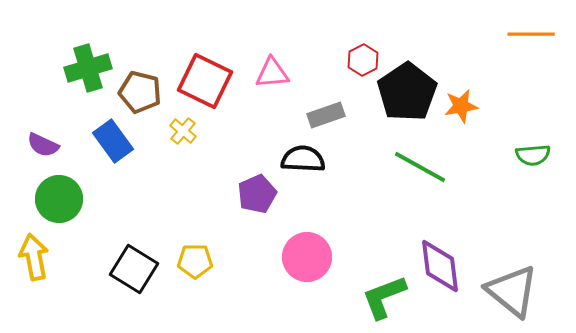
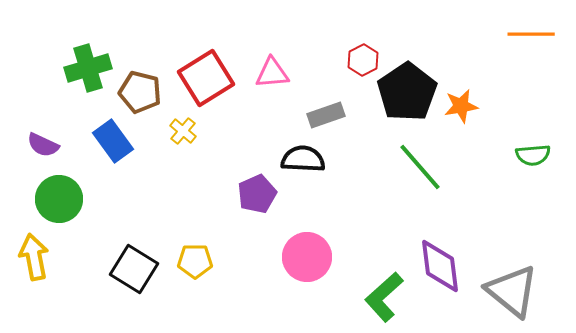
red square: moved 1 px right, 3 px up; rotated 32 degrees clockwise
green line: rotated 20 degrees clockwise
green L-shape: rotated 21 degrees counterclockwise
